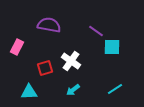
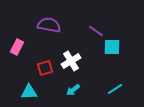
white cross: rotated 24 degrees clockwise
